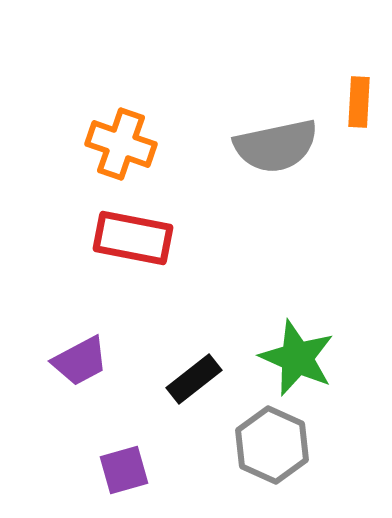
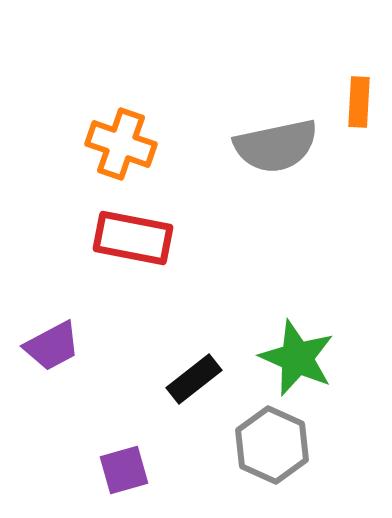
purple trapezoid: moved 28 px left, 15 px up
